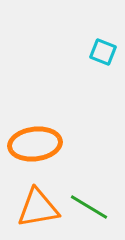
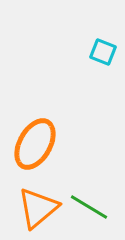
orange ellipse: rotated 54 degrees counterclockwise
orange triangle: rotated 30 degrees counterclockwise
